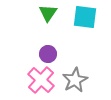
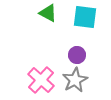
green triangle: rotated 36 degrees counterclockwise
purple circle: moved 29 px right, 1 px down
